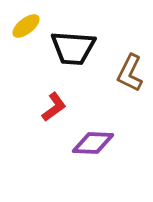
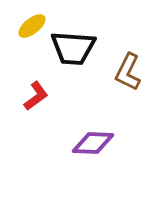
yellow ellipse: moved 6 px right
brown L-shape: moved 2 px left, 1 px up
red L-shape: moved 18 px left, 11 px up
